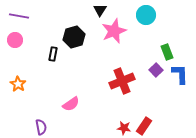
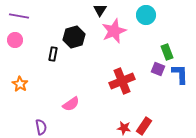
purple square: moved 2 px right, 1 px up; rotated 24 degrees counterclockwise
orange star: moved 2 px right
